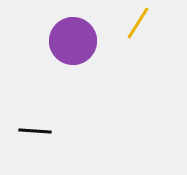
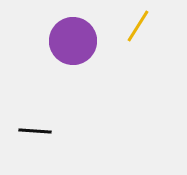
yellow line: moved 3 px down
